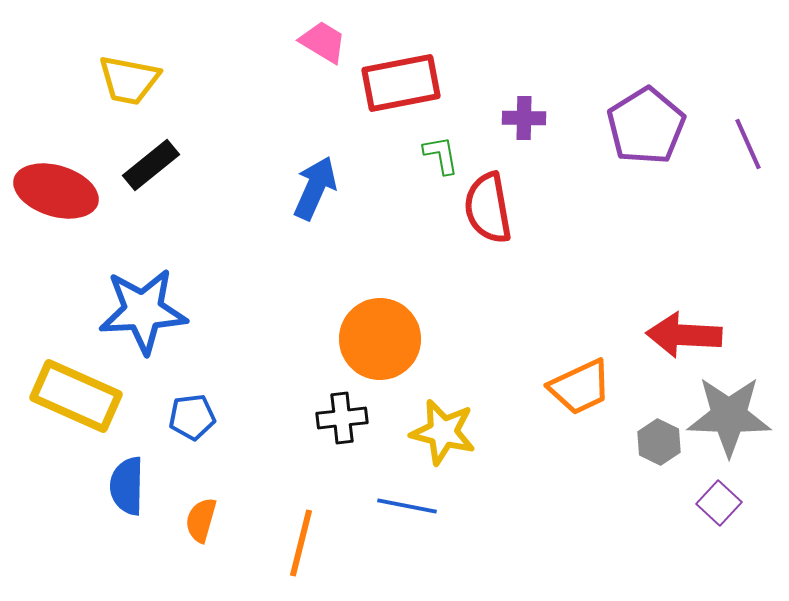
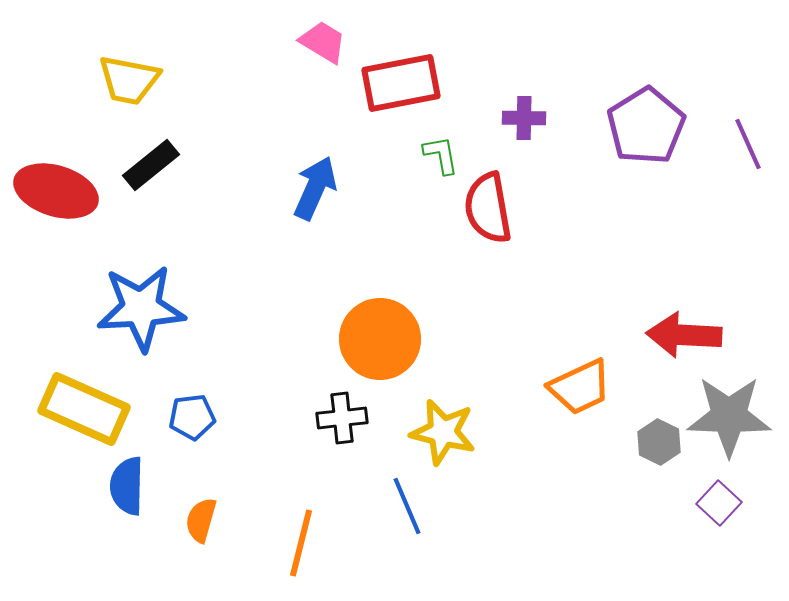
blue star: moved 2 px left, 3 px up
yellow rectangle: moved 8 px right, 13 px down
blue line: rotated 56 degrees clockwise
